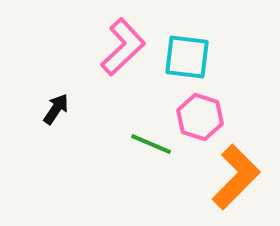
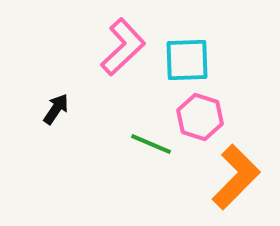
cyan square: moved 3 px down; rotated 9 degrees counterclockwise
